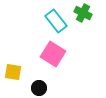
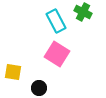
green cross: moved 1 px up
cyan rectangle: rotated 10 degrees clockwise
pink square: moved 4 px right
